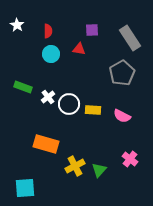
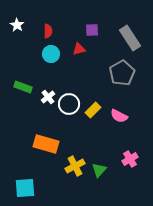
red triangle: rotated 24 degrees counterclockwise
yellow rectangle: rotated 49 degrees counterclockwise
pink semicircle: moved 3 px left
pink cross: rotated 21 degrees clockwise
